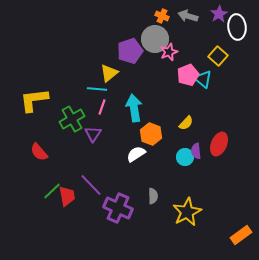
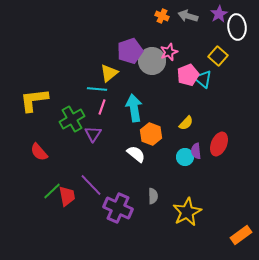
gray circle: moved 3 px left, 22 px down
white semicircle: rotated 72 degrees clockwise
